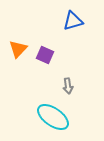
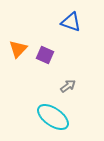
blue triangle: moved 2 px left, 1 px down; rotated 35 degrees clockwise
gray arrow: rotated 119 degrees counterclockwise
